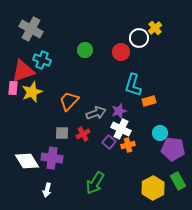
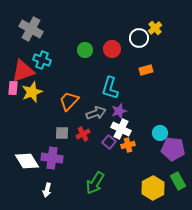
red circle: moved 9 px left, 3 px up
cyan L-shape: moved 23 px left, 3 px down
orange rectangle: moved 3 px left, 31 px up
